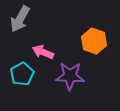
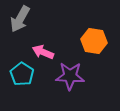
orange hexagon: rotated 10 degrees counterclockwise
cyan pentagon: rotated 10 degrees counterclockwise
